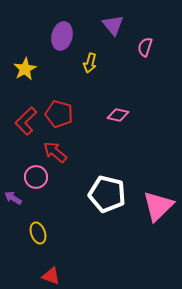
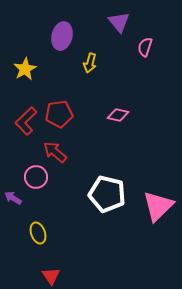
purple triangle: moved 6 px right, 3 px up
red pentagon: rotated 24 degrees counterclockwise
red triangle: rotated 36 degrees clockwise
